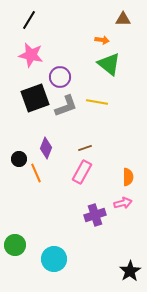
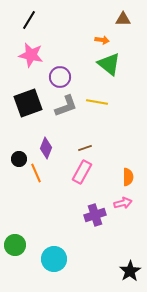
black square: moved 7 px left, 5 px down
